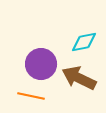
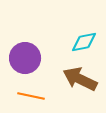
purple circle: moved 16 px left, 6 px up
brown arrow: moved 1 px right, 1 px down
